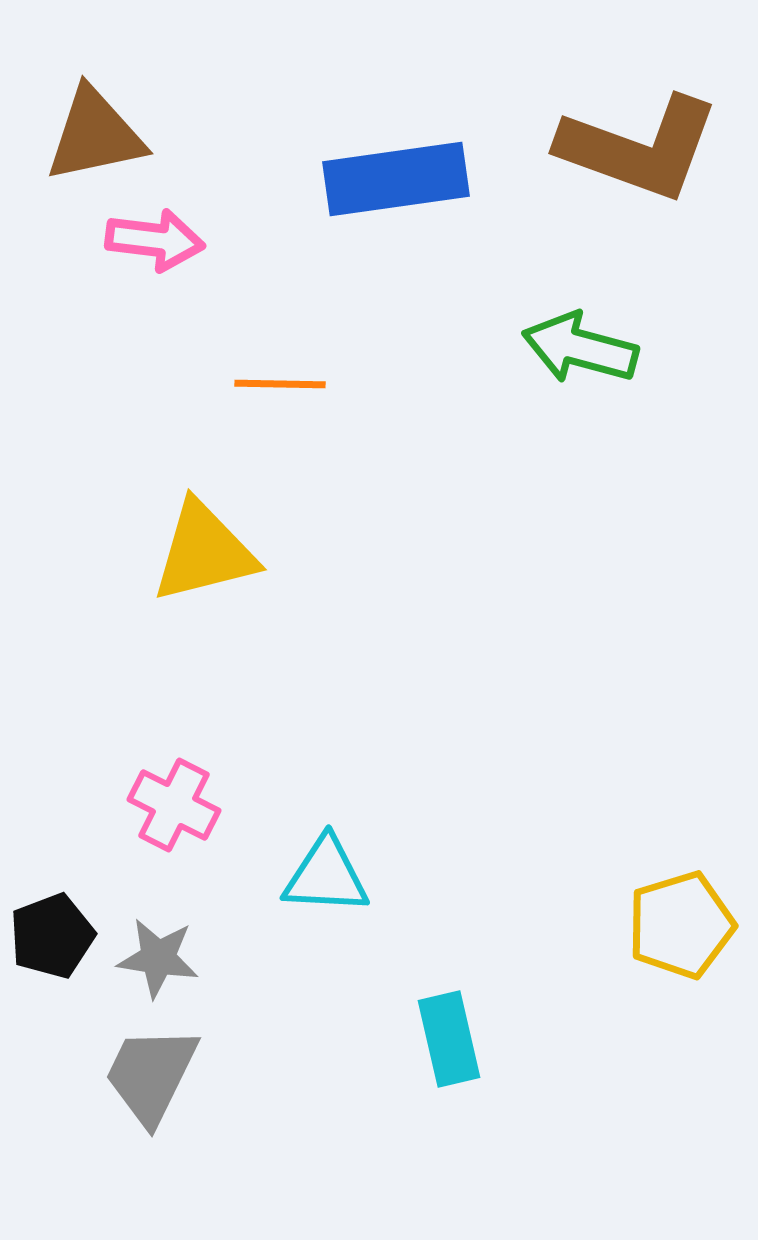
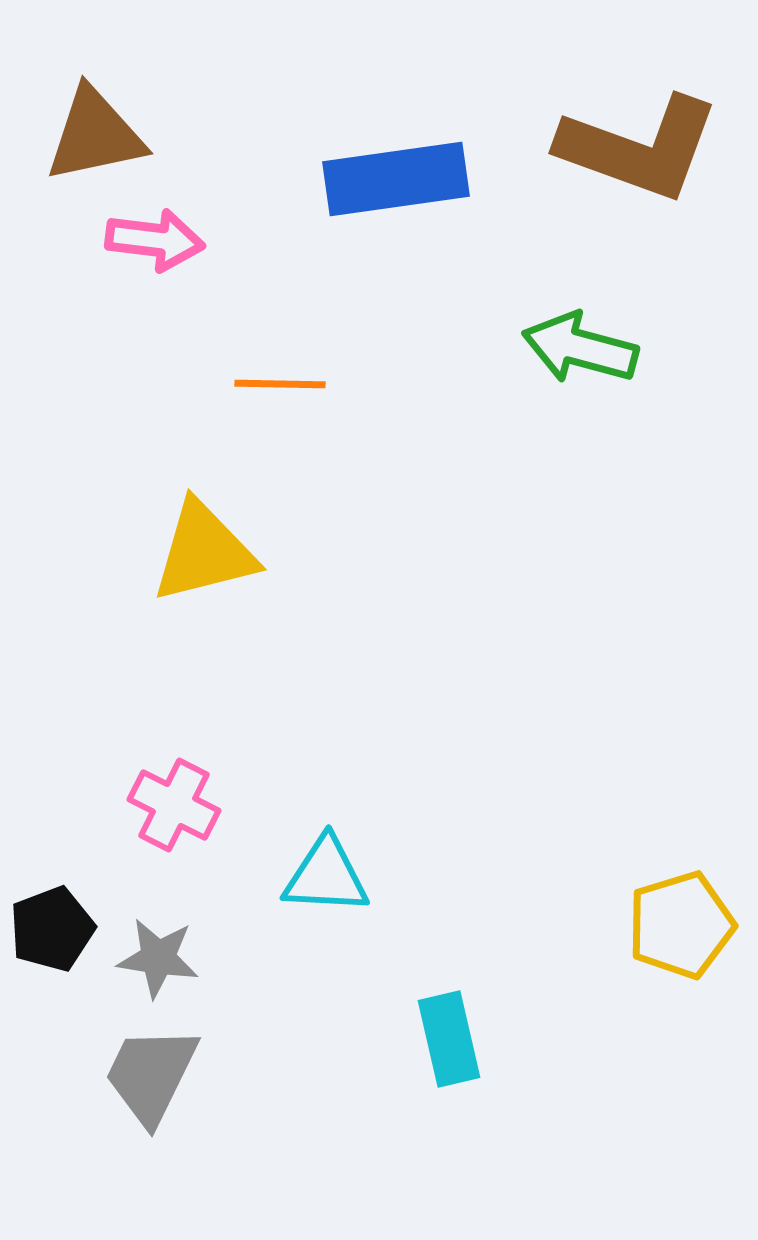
black pentagon: moved 7 px up
